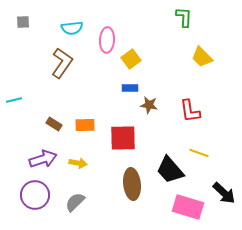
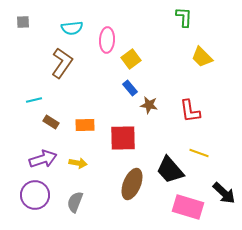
blue rectangle: rotated 49 degrees clockwise
cyan line: moved 20 px right
brown rectangle: moved 3 px left, 2 px up
brown ellipse: rotated 28 degrees clockwise
gray semicircle: rotated 25 degrees counterclockwise
